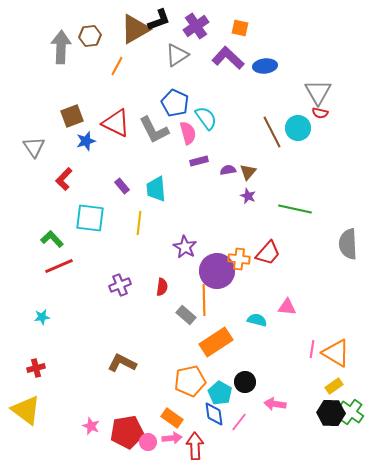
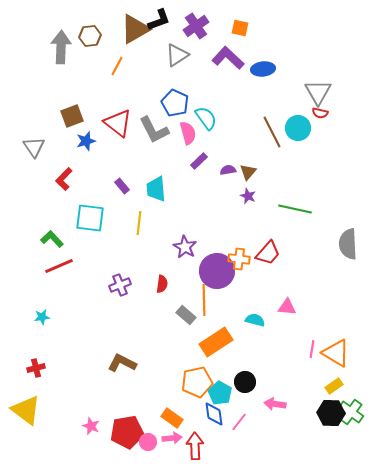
blue ellipse at (265, 66): moved 2 px left, 3 px down
red triangle at (116, 123): moved 2 px right; rotated 12 degrees clockwise
purple rectangle at (199, 161): rotated 30 degrees counterclockwise
red semicircle at (162, 287): moved 3 px up
cyan semicircle at (257, 320): moved 2 px left
orange pentagon at (190, 381): moved 7 px right, 1 px down
